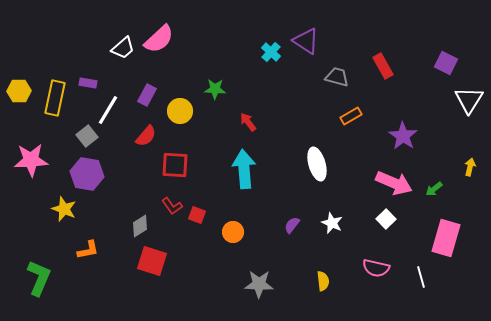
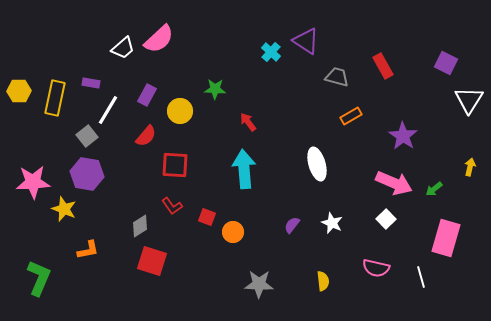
purple rectangle at (88, 83): moved 3 px right
pink star at (31, 160): moved 2 px right, 22 px down
red square at (197, 215): moved 10 px right, 2 px down
